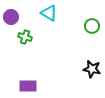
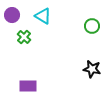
cyan triangle: moved 6 px left, 3 px down
purple circle: moved 1 px right, 2 px up
green cross: moved 1 px left; rotated 24 degrees clockwise
